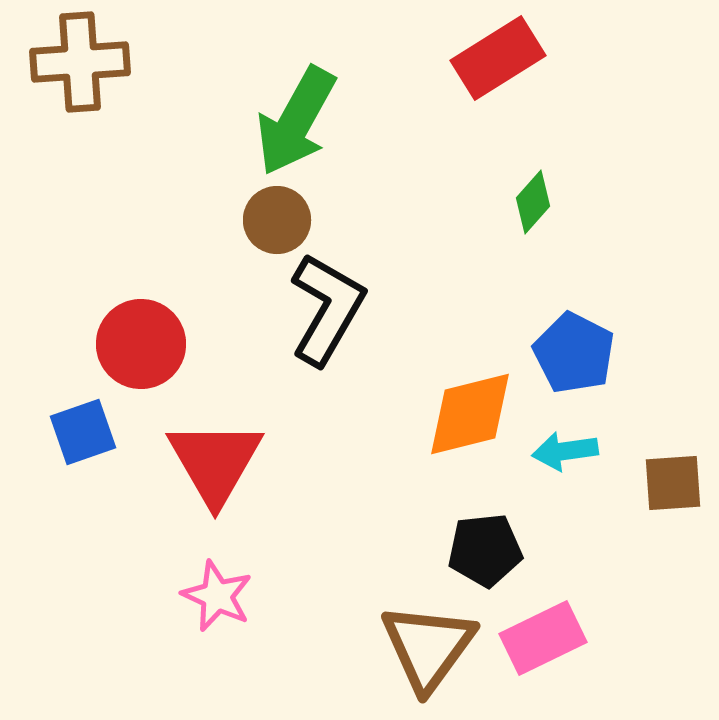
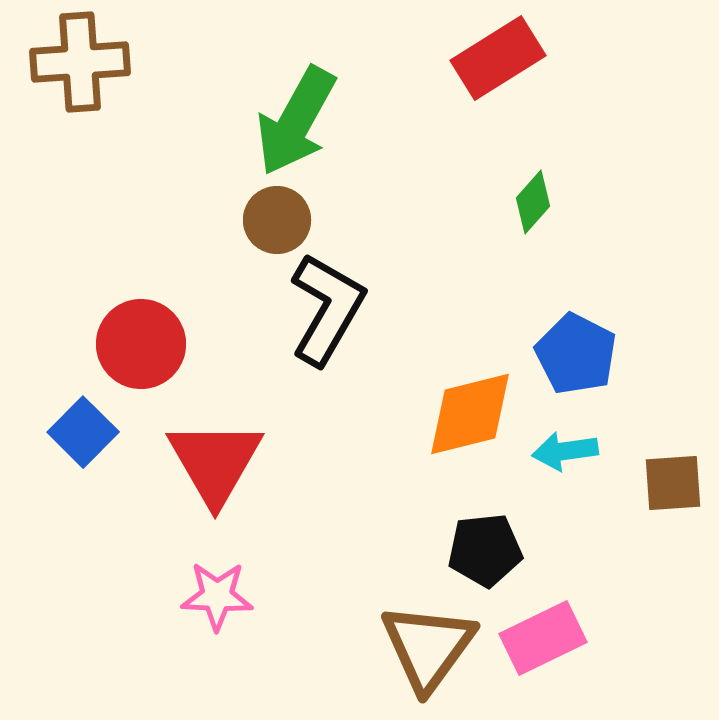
blue pentagon: moved 2 px right, 1 px down
blue square: rotated 26 degrees counterclockwise
pink star: rotated 22 degrees counterclockwise
